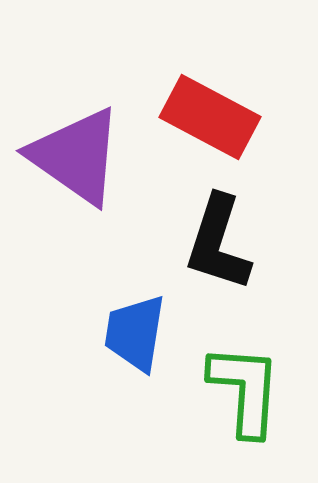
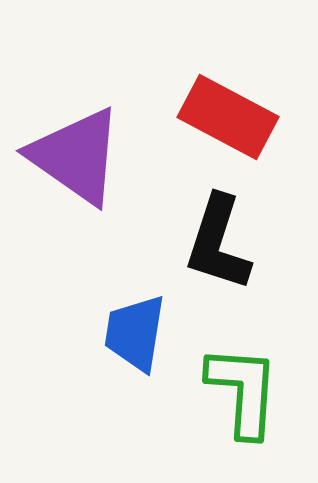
red rectangle: moved 18 px right
green L-shape: moved 2 px left, 1 px down
